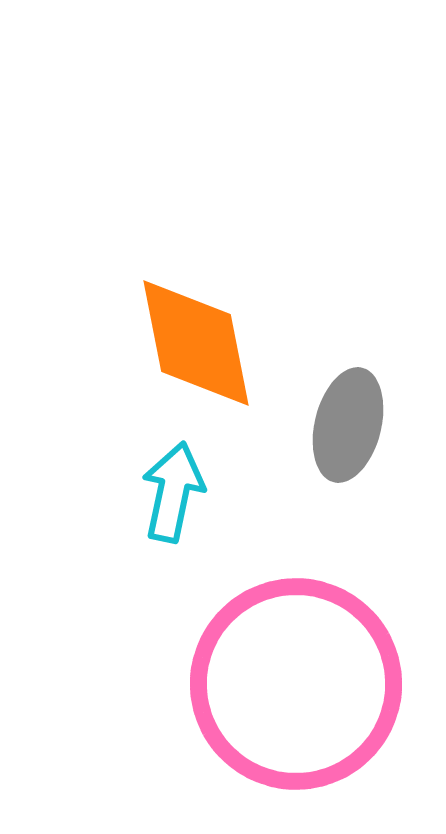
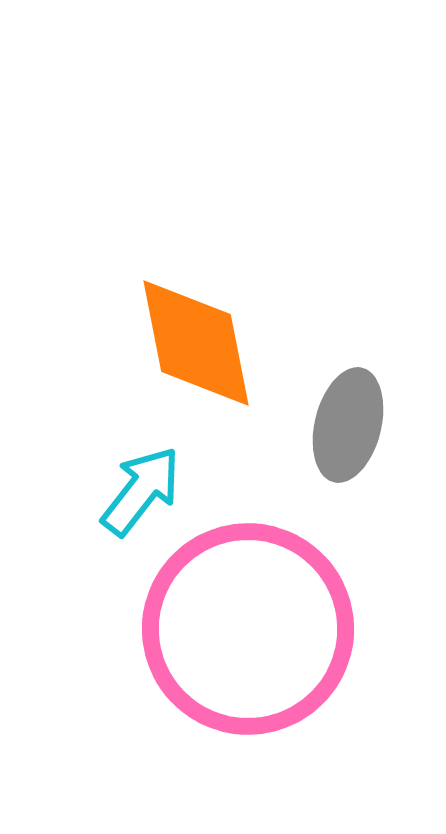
cyan arrow: moved 32 px left, 1 px up; rotated 26 degrees clockwise
pink circle: moved 48 px left, 55 px up
